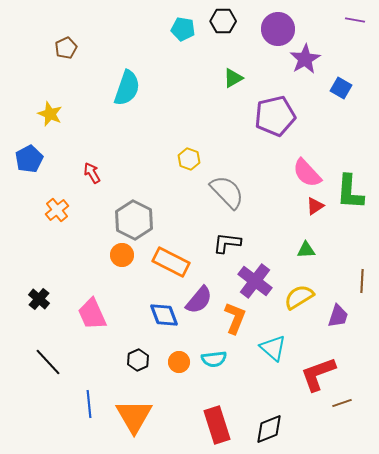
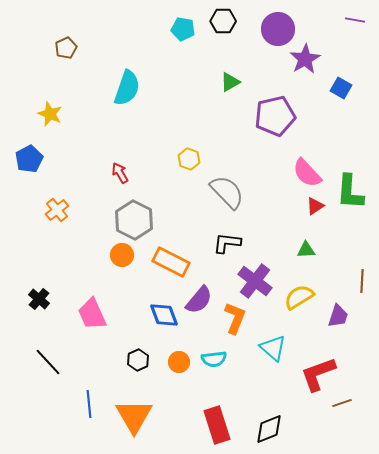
green triangle at (233, 78): moved 3 px left, 4 px down
red arrow at (92, 173): moved 28 px right
